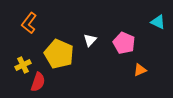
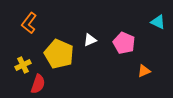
white triangle: rotated 24 degrees clockwise
orange triangle: moved 4 px right, 1 px down
red semicircle: moved 2 px down
